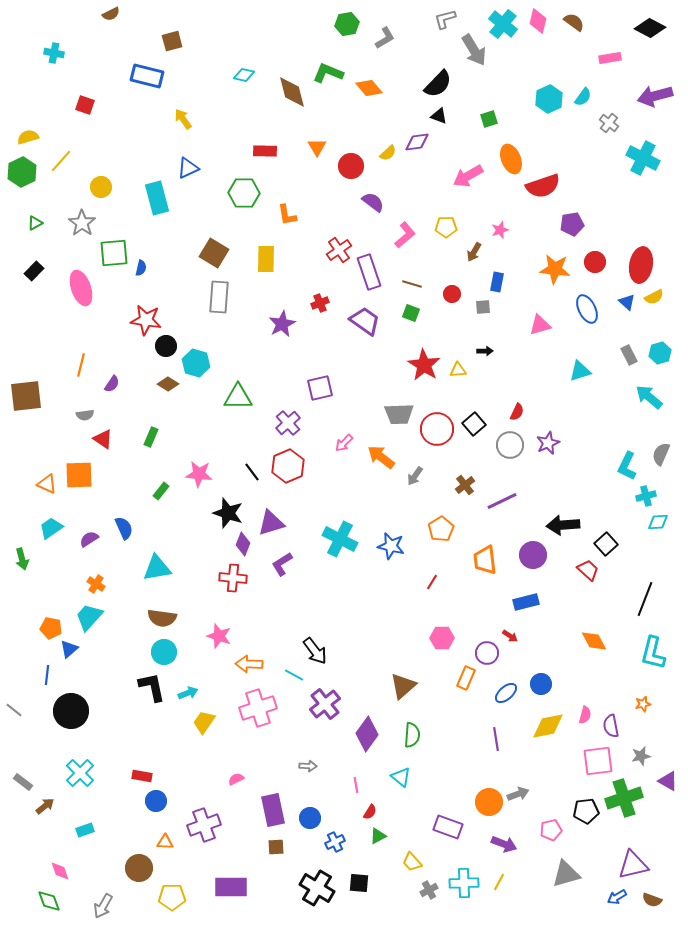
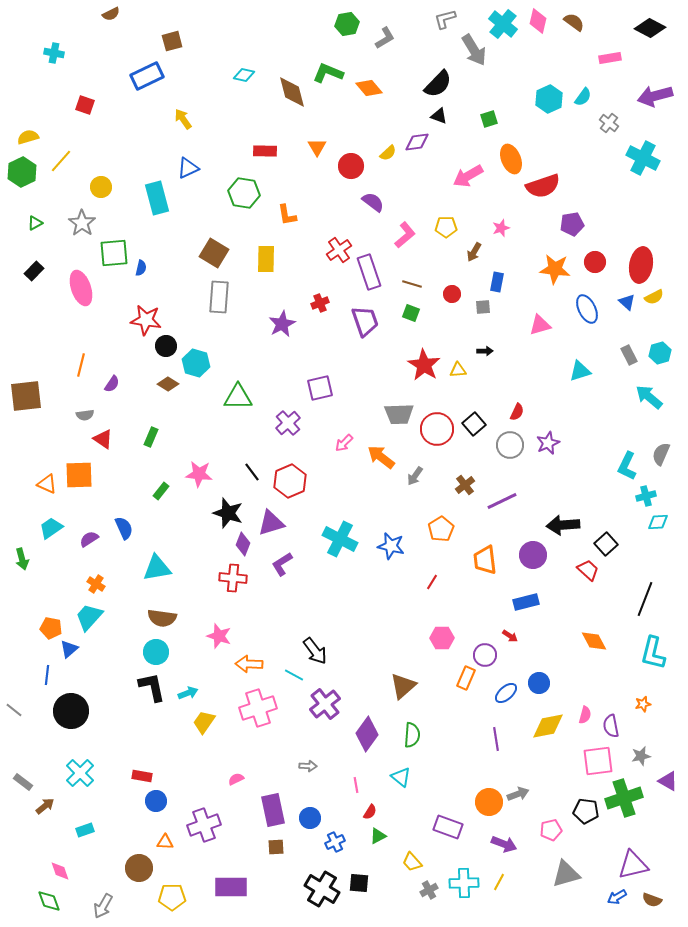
blue rectangle at (147, 76): rotated 40 degrees counterclockwise
green hexagon at (244, 193): rotated 8 degrees clockwise
pink star at (500, 230): moved 1 px right, 2 px up
purple trapezoid at (365, 321): rotated 36 degrees clockwise
red hexagon at (288, 466): moved 2 px right, 15 px down
cyan circle at (164, 652): moved 8 px left
purple circle at (487, 653): moved 2 px left, 2 px down
blue circle at (541, 684): moved 2 px left, 1 px up
black pentagon at (586, 811): rotated 15 degrees clockwise
black cross at (317, 888): moved 5 px right, 1 px down
